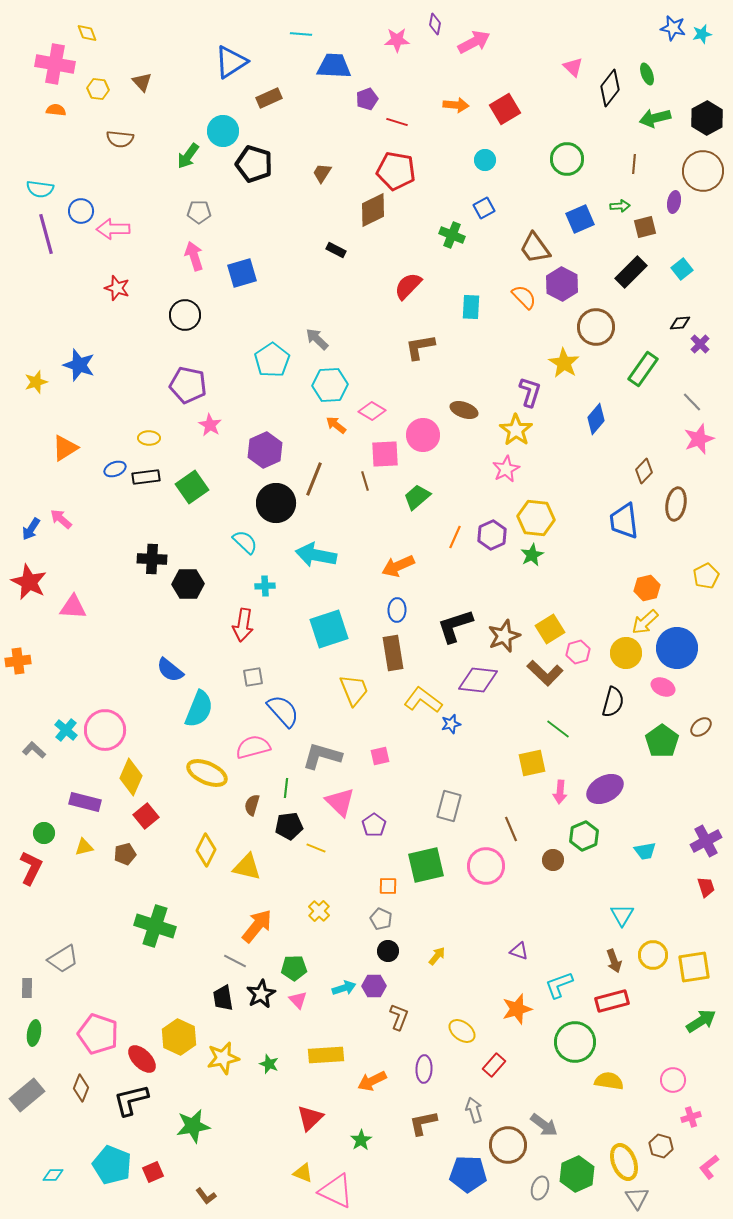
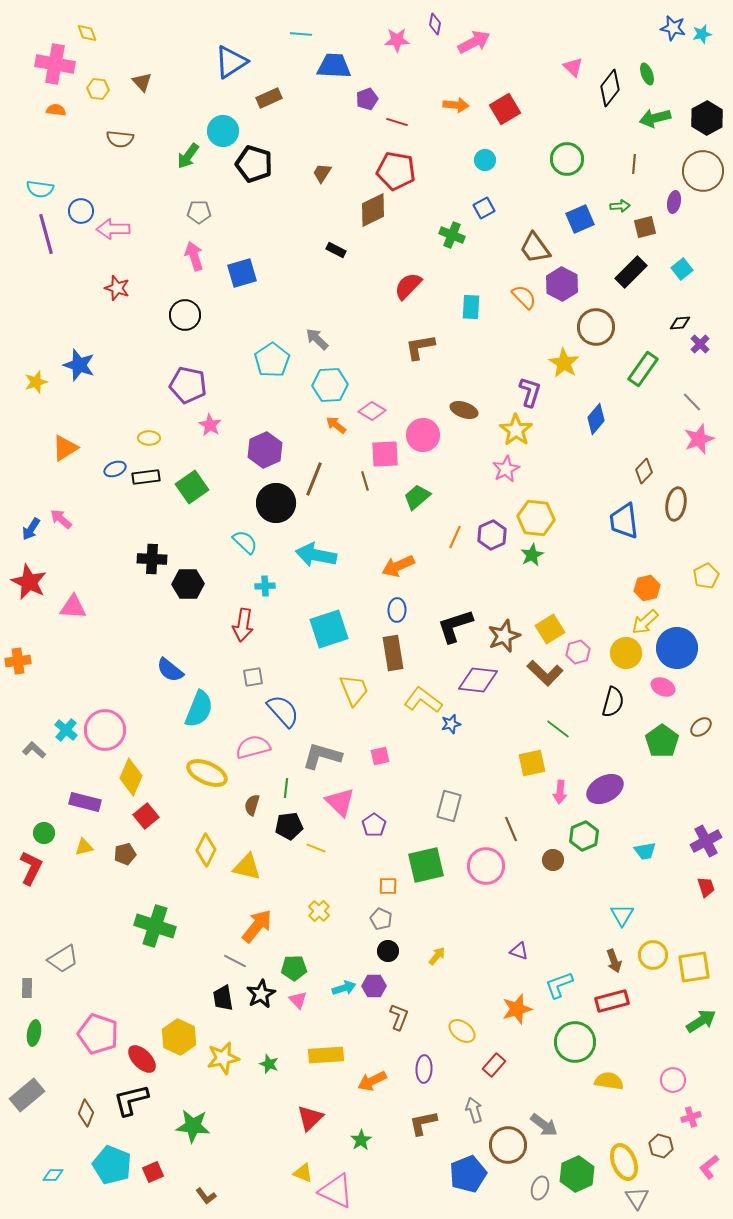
brown diamond at (81, 1088): moved 5 px right, 25 px down
green star at (193, 1126): rotated 16 degrees clockwise
blue pentagon at (468, 1174): rotated 24 degrees counterclockwise
